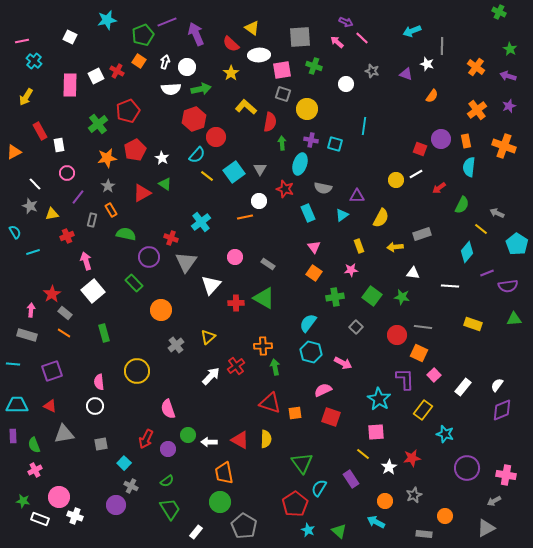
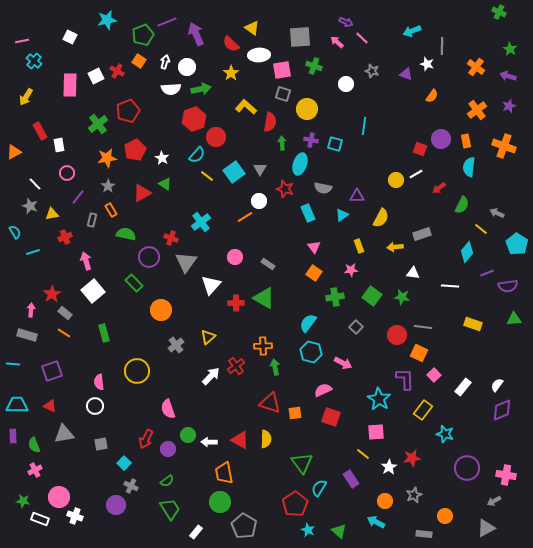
orange line at (245, 217): rotated 21 degrees counterclockwise
red cross at (67, 236): moved 2 px left, 1 px down
